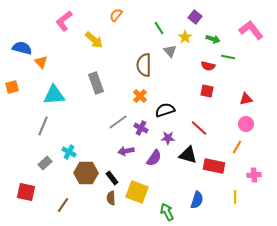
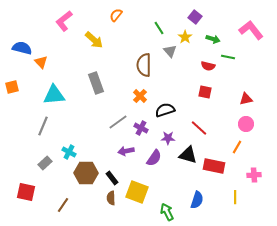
red square at (207, 91): moved 2 px left, 1 px down
